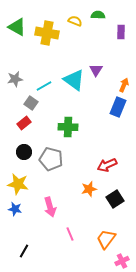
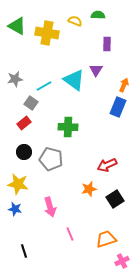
green triangle: moved 1 px up
purple rectangle: moved 14 px left, 12 px down
orange trapezoid: rotated 35 degrees clockwise
black line: rotated 48 degrees counterclockwise
